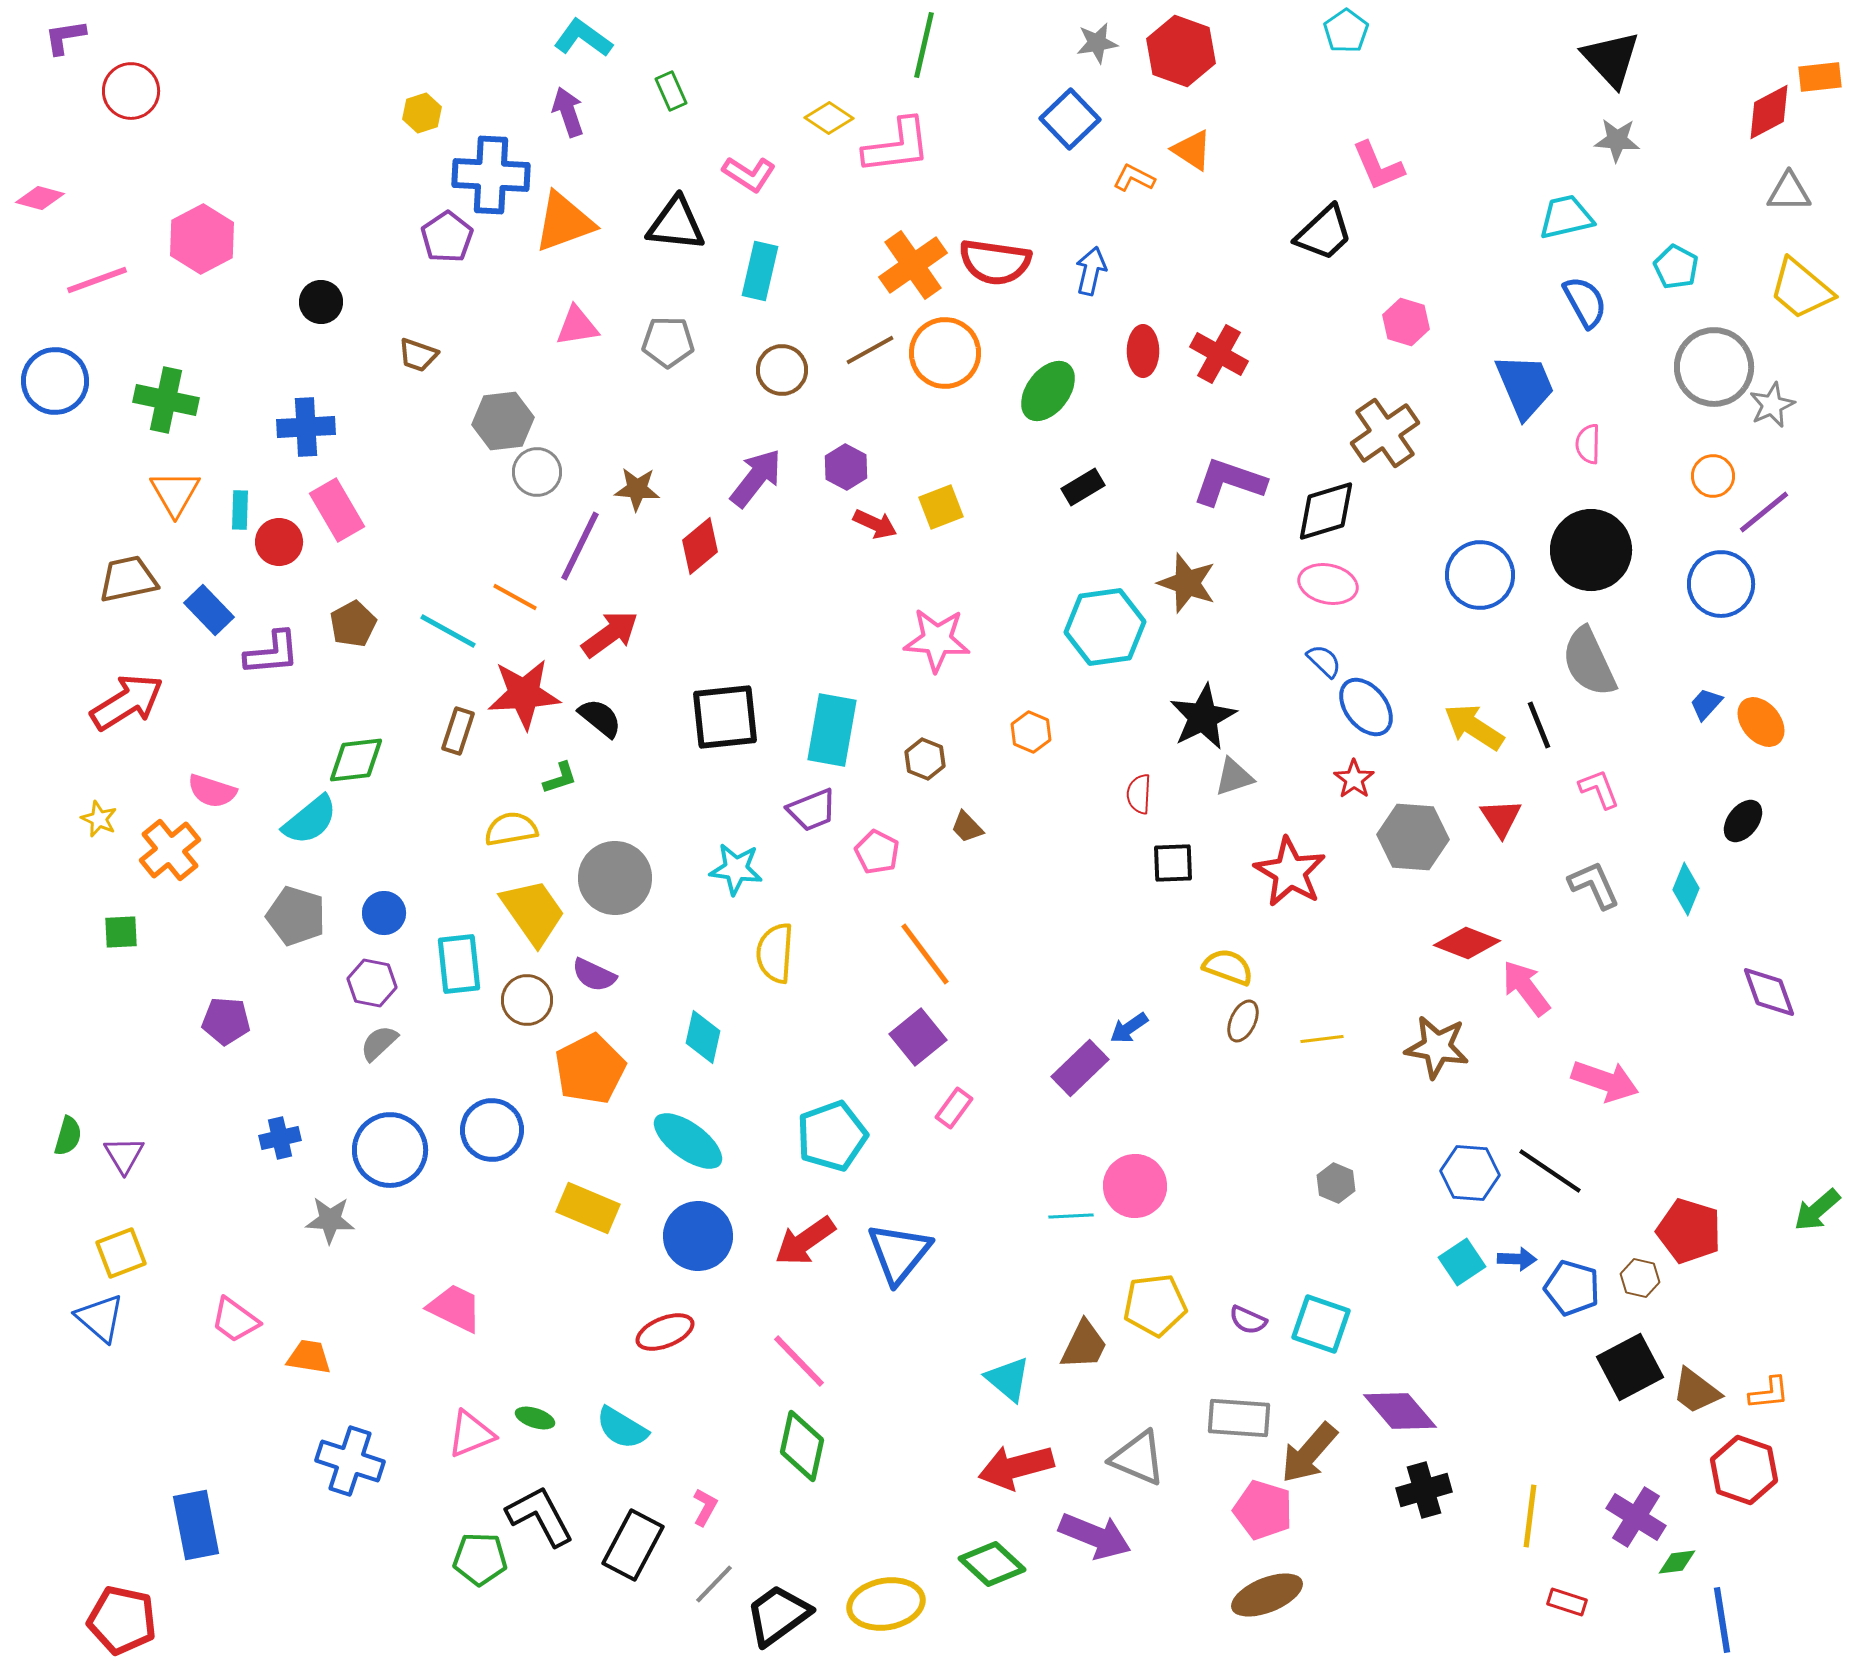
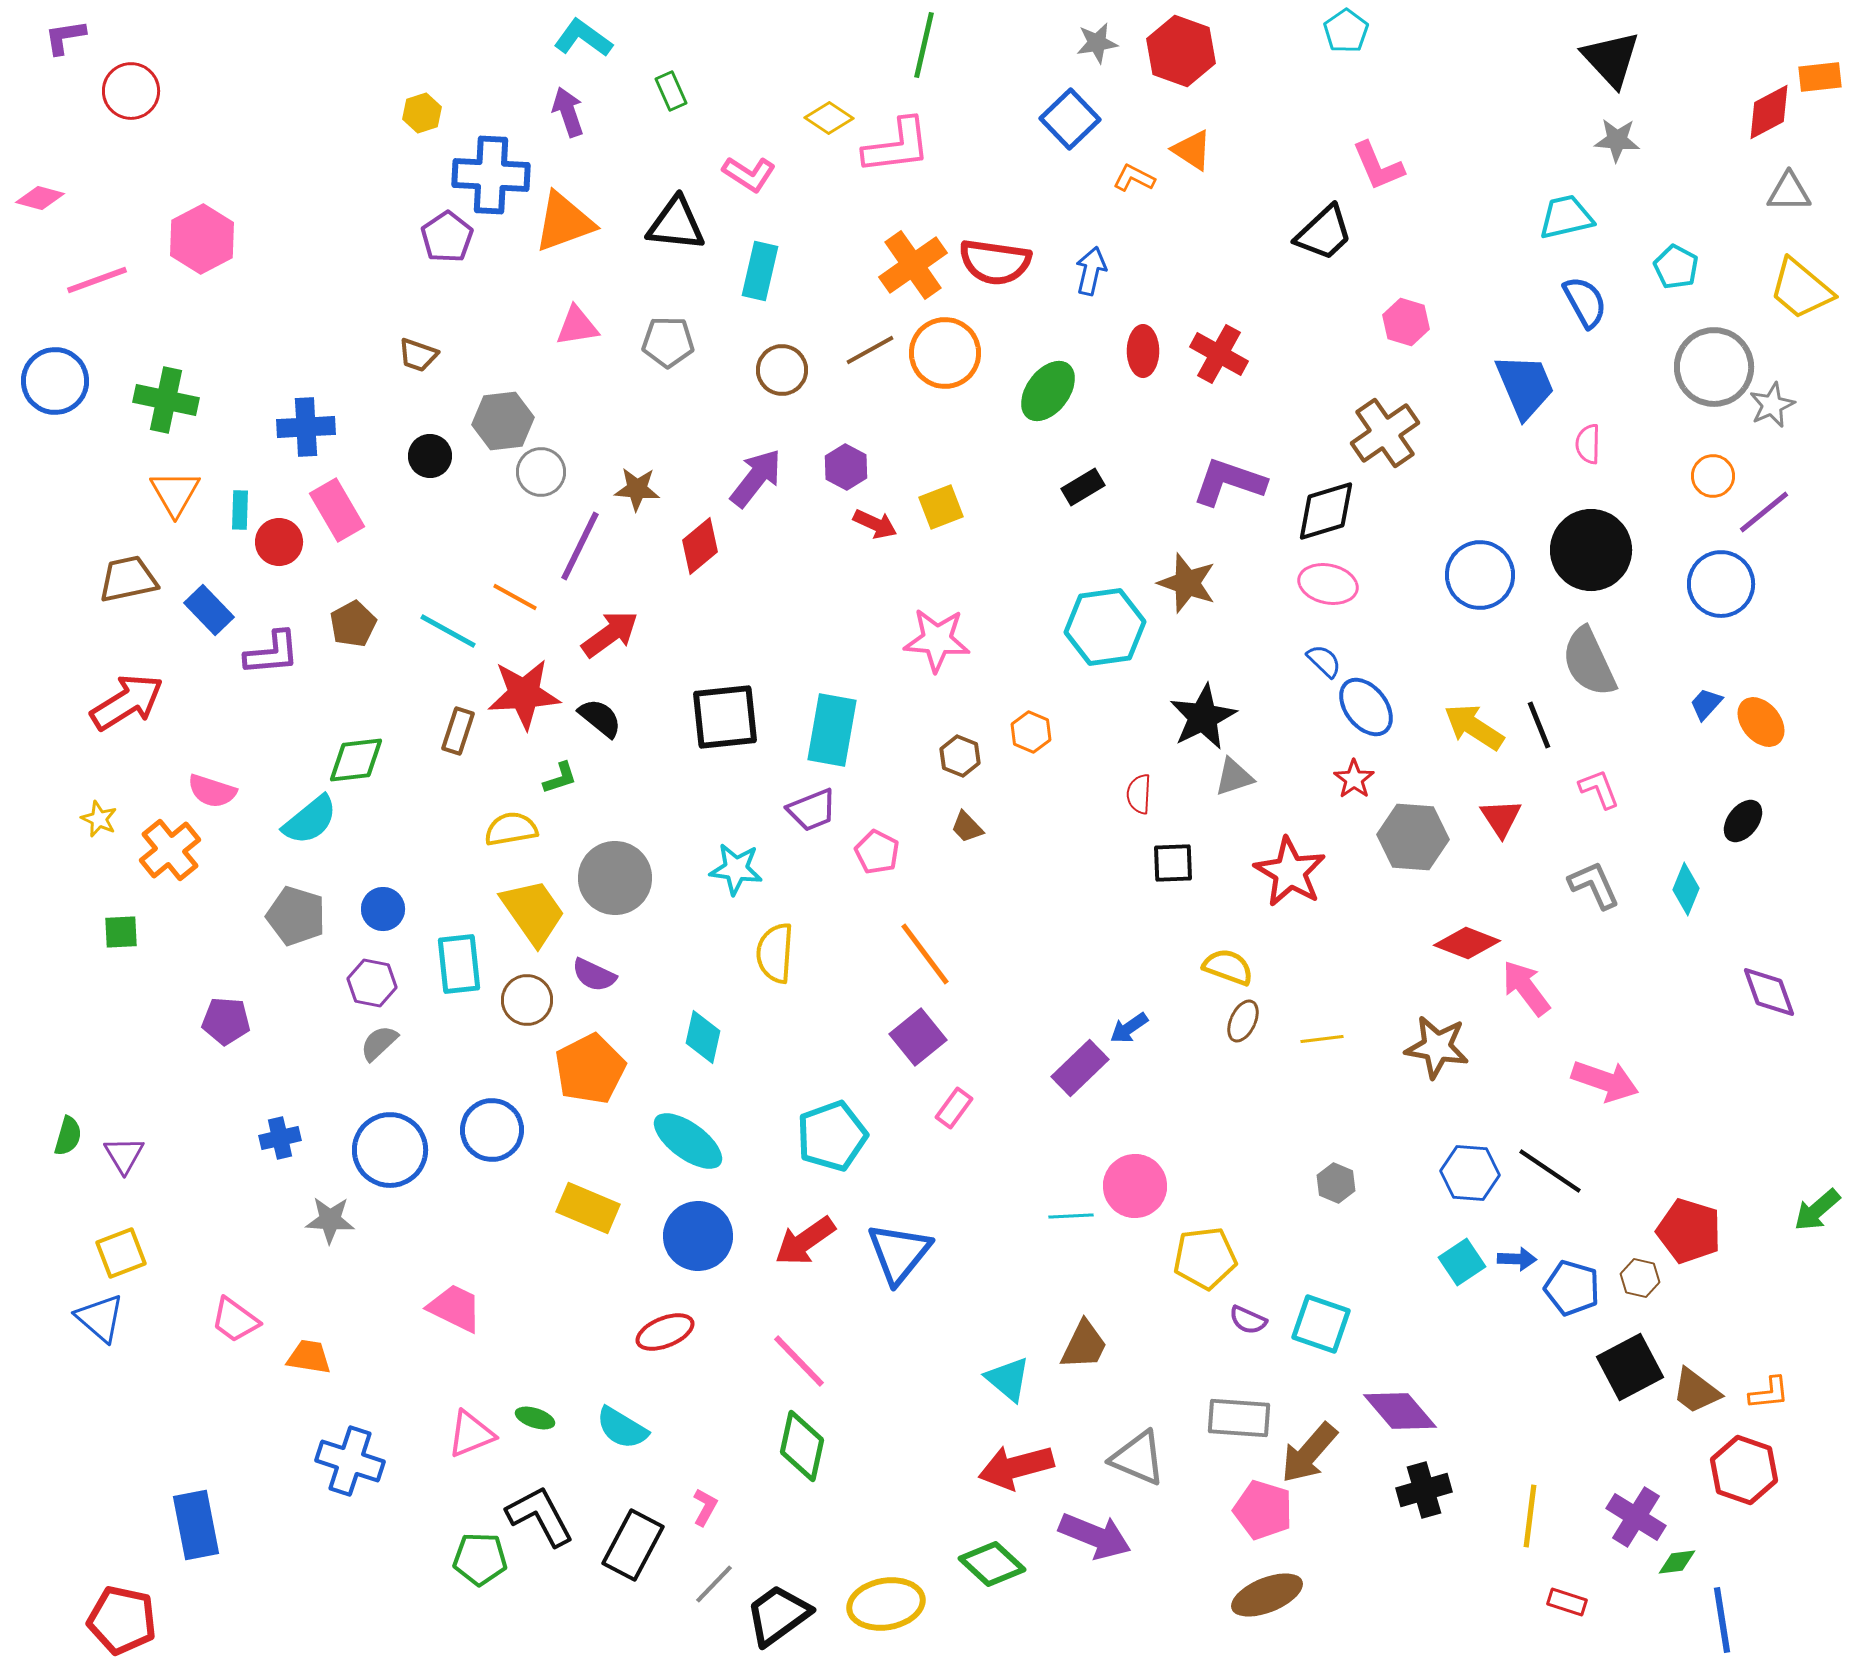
black circle at (321, 302): moved 109 px right, 154 px down
gray circle at (537, 472): moved 4 px right
brown hexagon at (925, 759): moved 35 px right, 3 px up
blue circle at (384, 913): moved 1 px left, 4 px up
yellow pentagon at (1155, 1305): moved 50 px right, 47 px up
